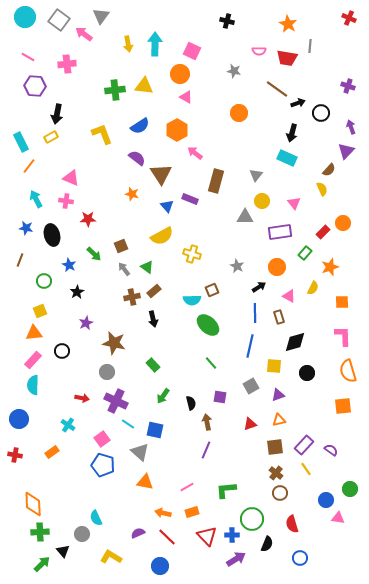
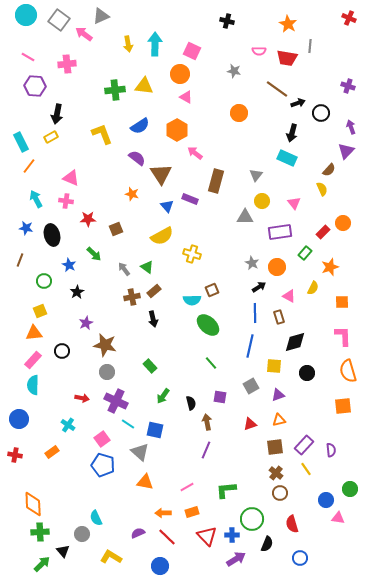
gray triangle at (101, 16): rotated 30 degrees clockwise
cyan circle at (25, 17): moved 1 px right, 2 px up
brown square at (121, 246): moved 5 px left, 17 px up
gray star at (237, 266): moved 15 px right, 3 px up
brown star at (114, 343): moved 9 px left, 2 px down
green rectangle at (153, 365): moved 3 px left, 1 px down
purple semicircle at (331, 450): rotated 48 degrees clockwise
orange arrow at (163, 513): rotated 14 degrees counterclockwise
